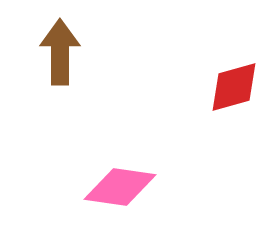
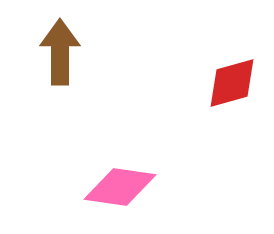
red diamond: moved 2 px left, 4 px up
